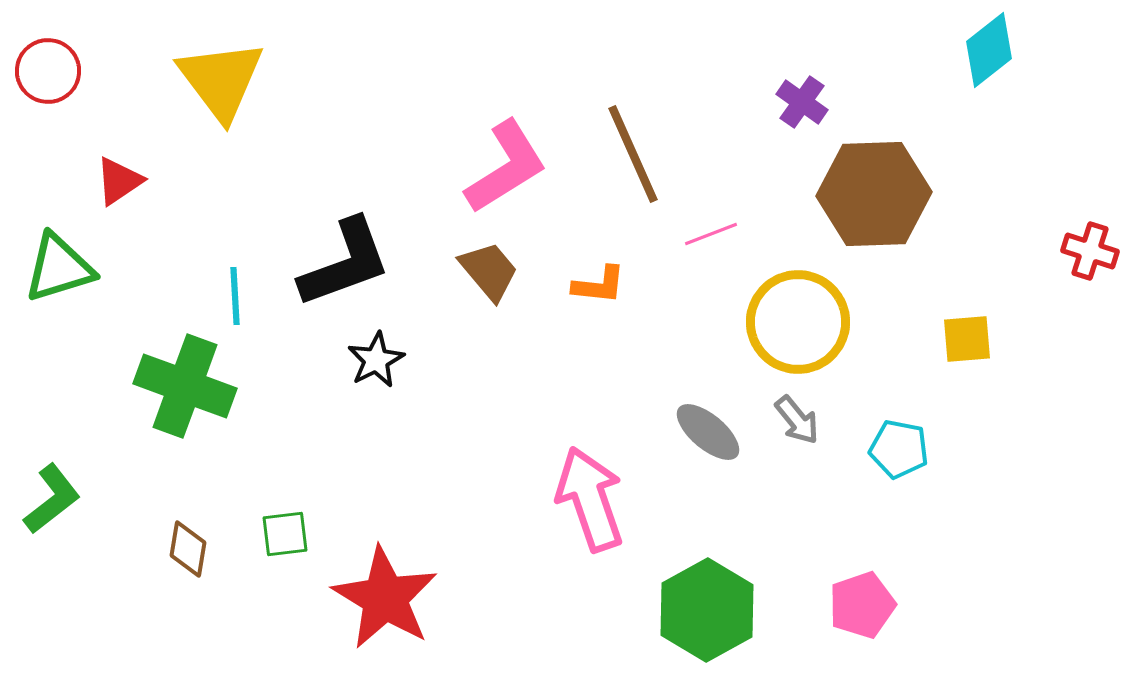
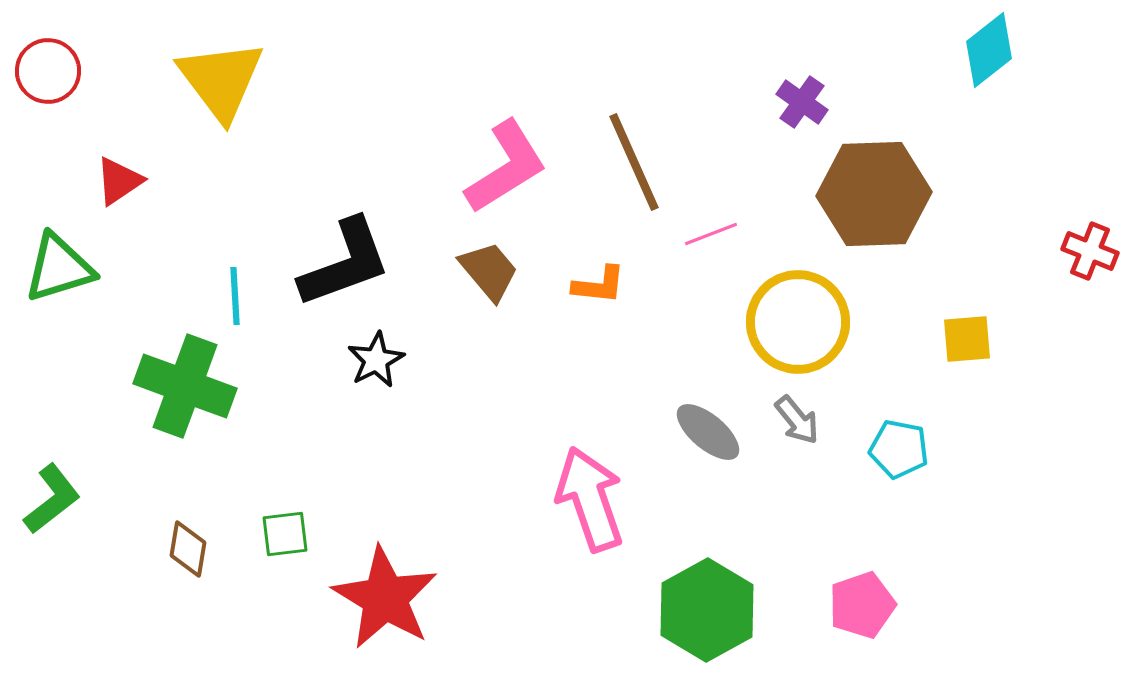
brown line: moved 1 px right, 8 px down
red cross: rotated 4 degrees clockwise
